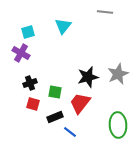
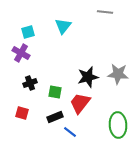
gray star: rotated 30 degrees clockwise
red square: moved 11 px left, 9 px down
